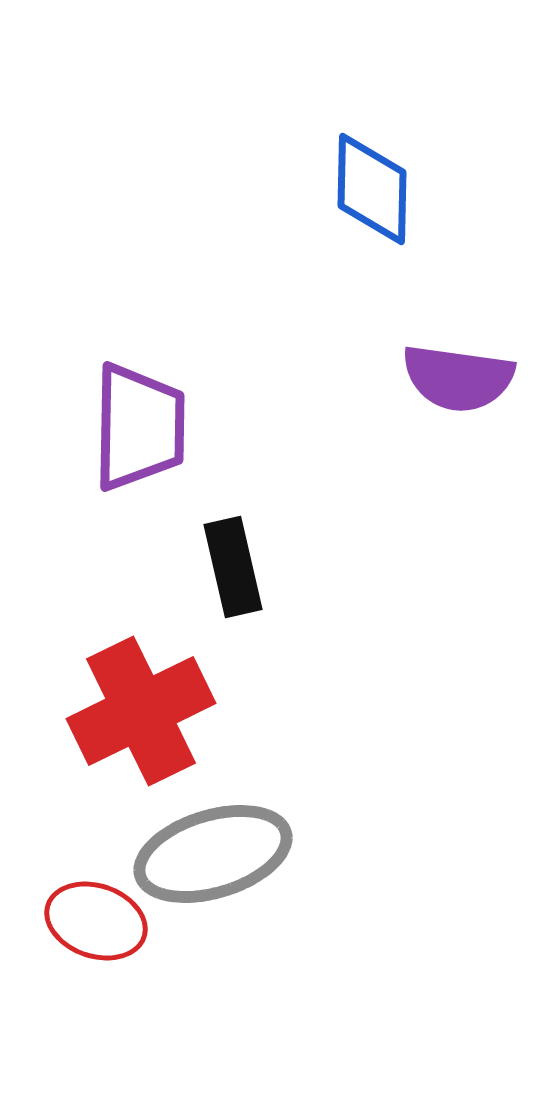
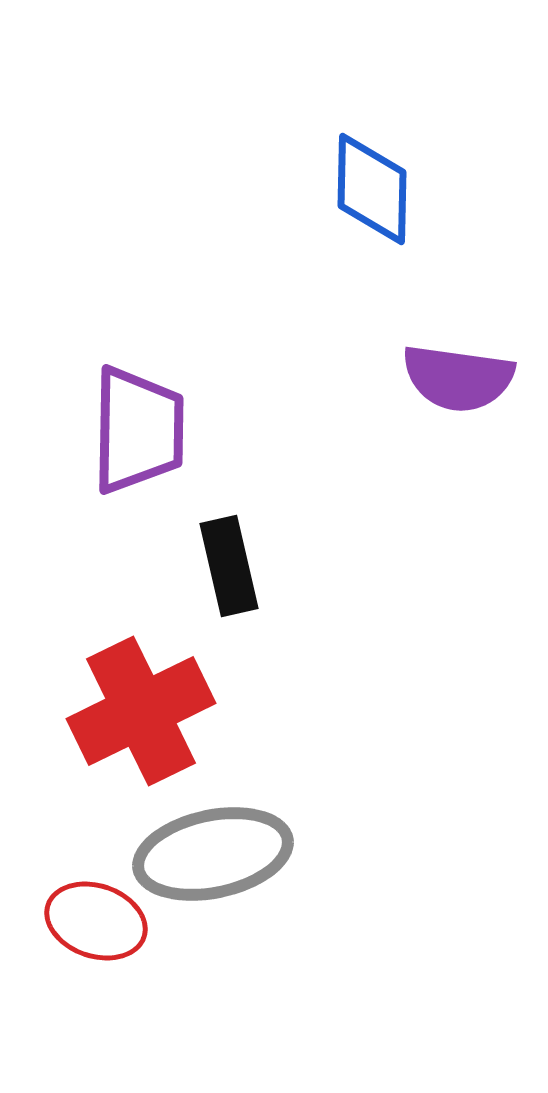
purple trapezoid: moved 1 px left, 3 px down
black rectangle: moved 4 px left, 1 px up
gray ellipse: rotated 5 degrees clockwise
